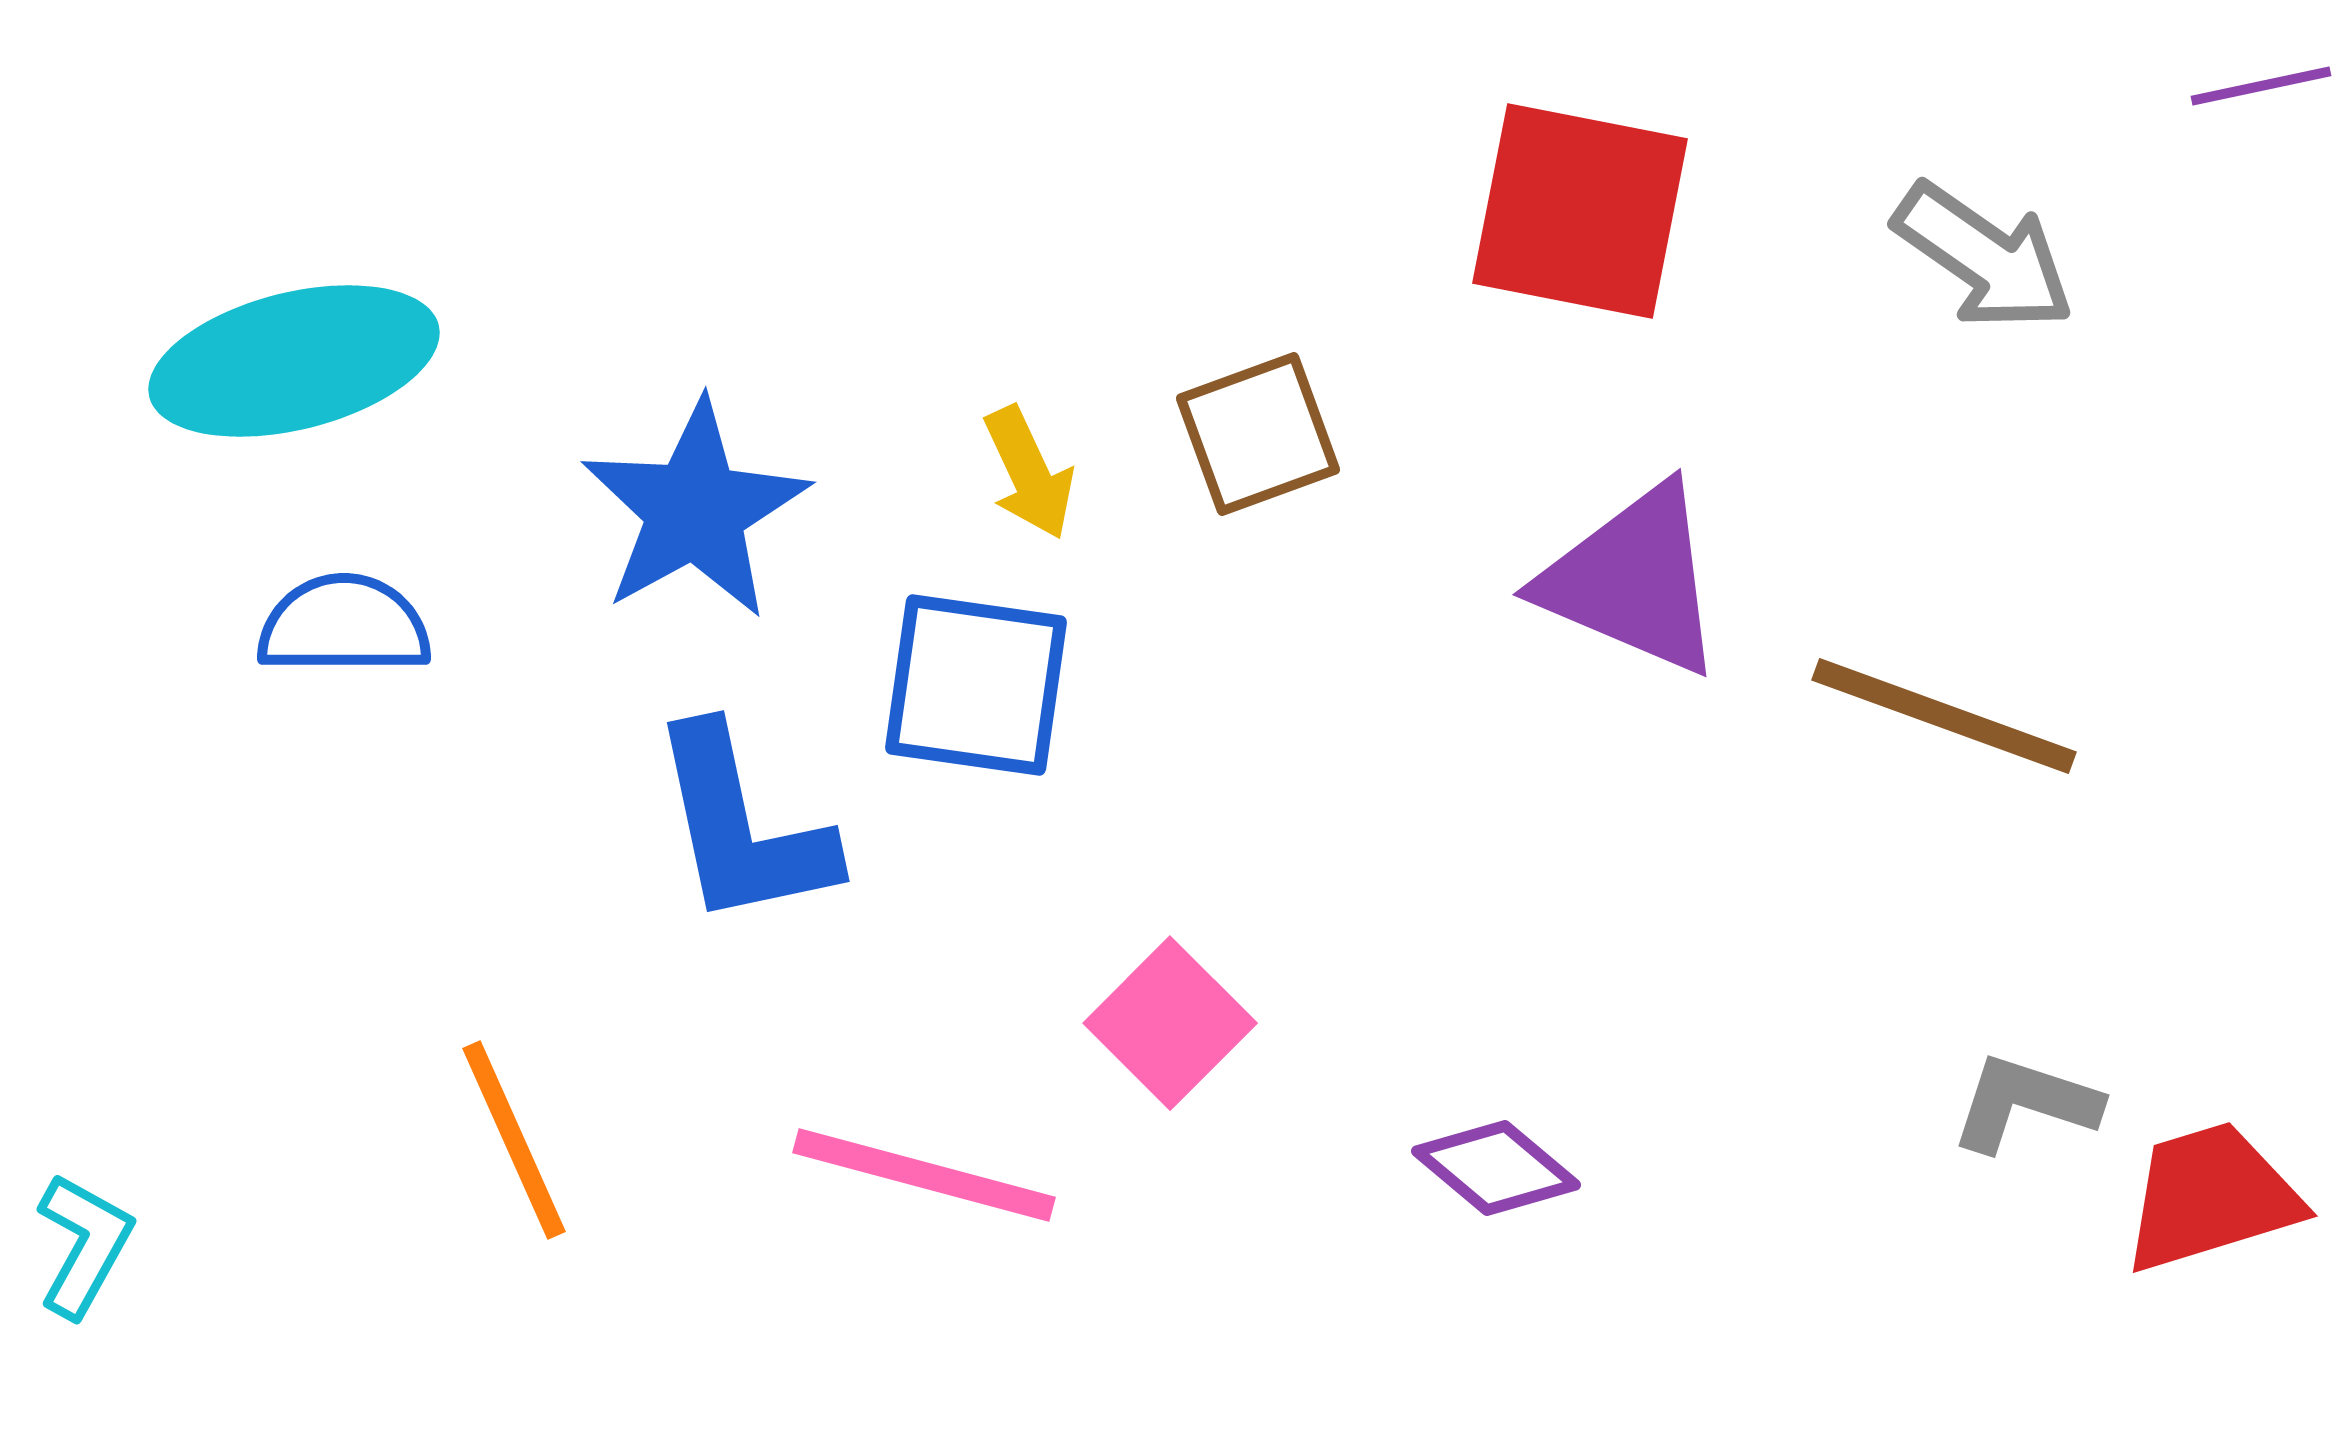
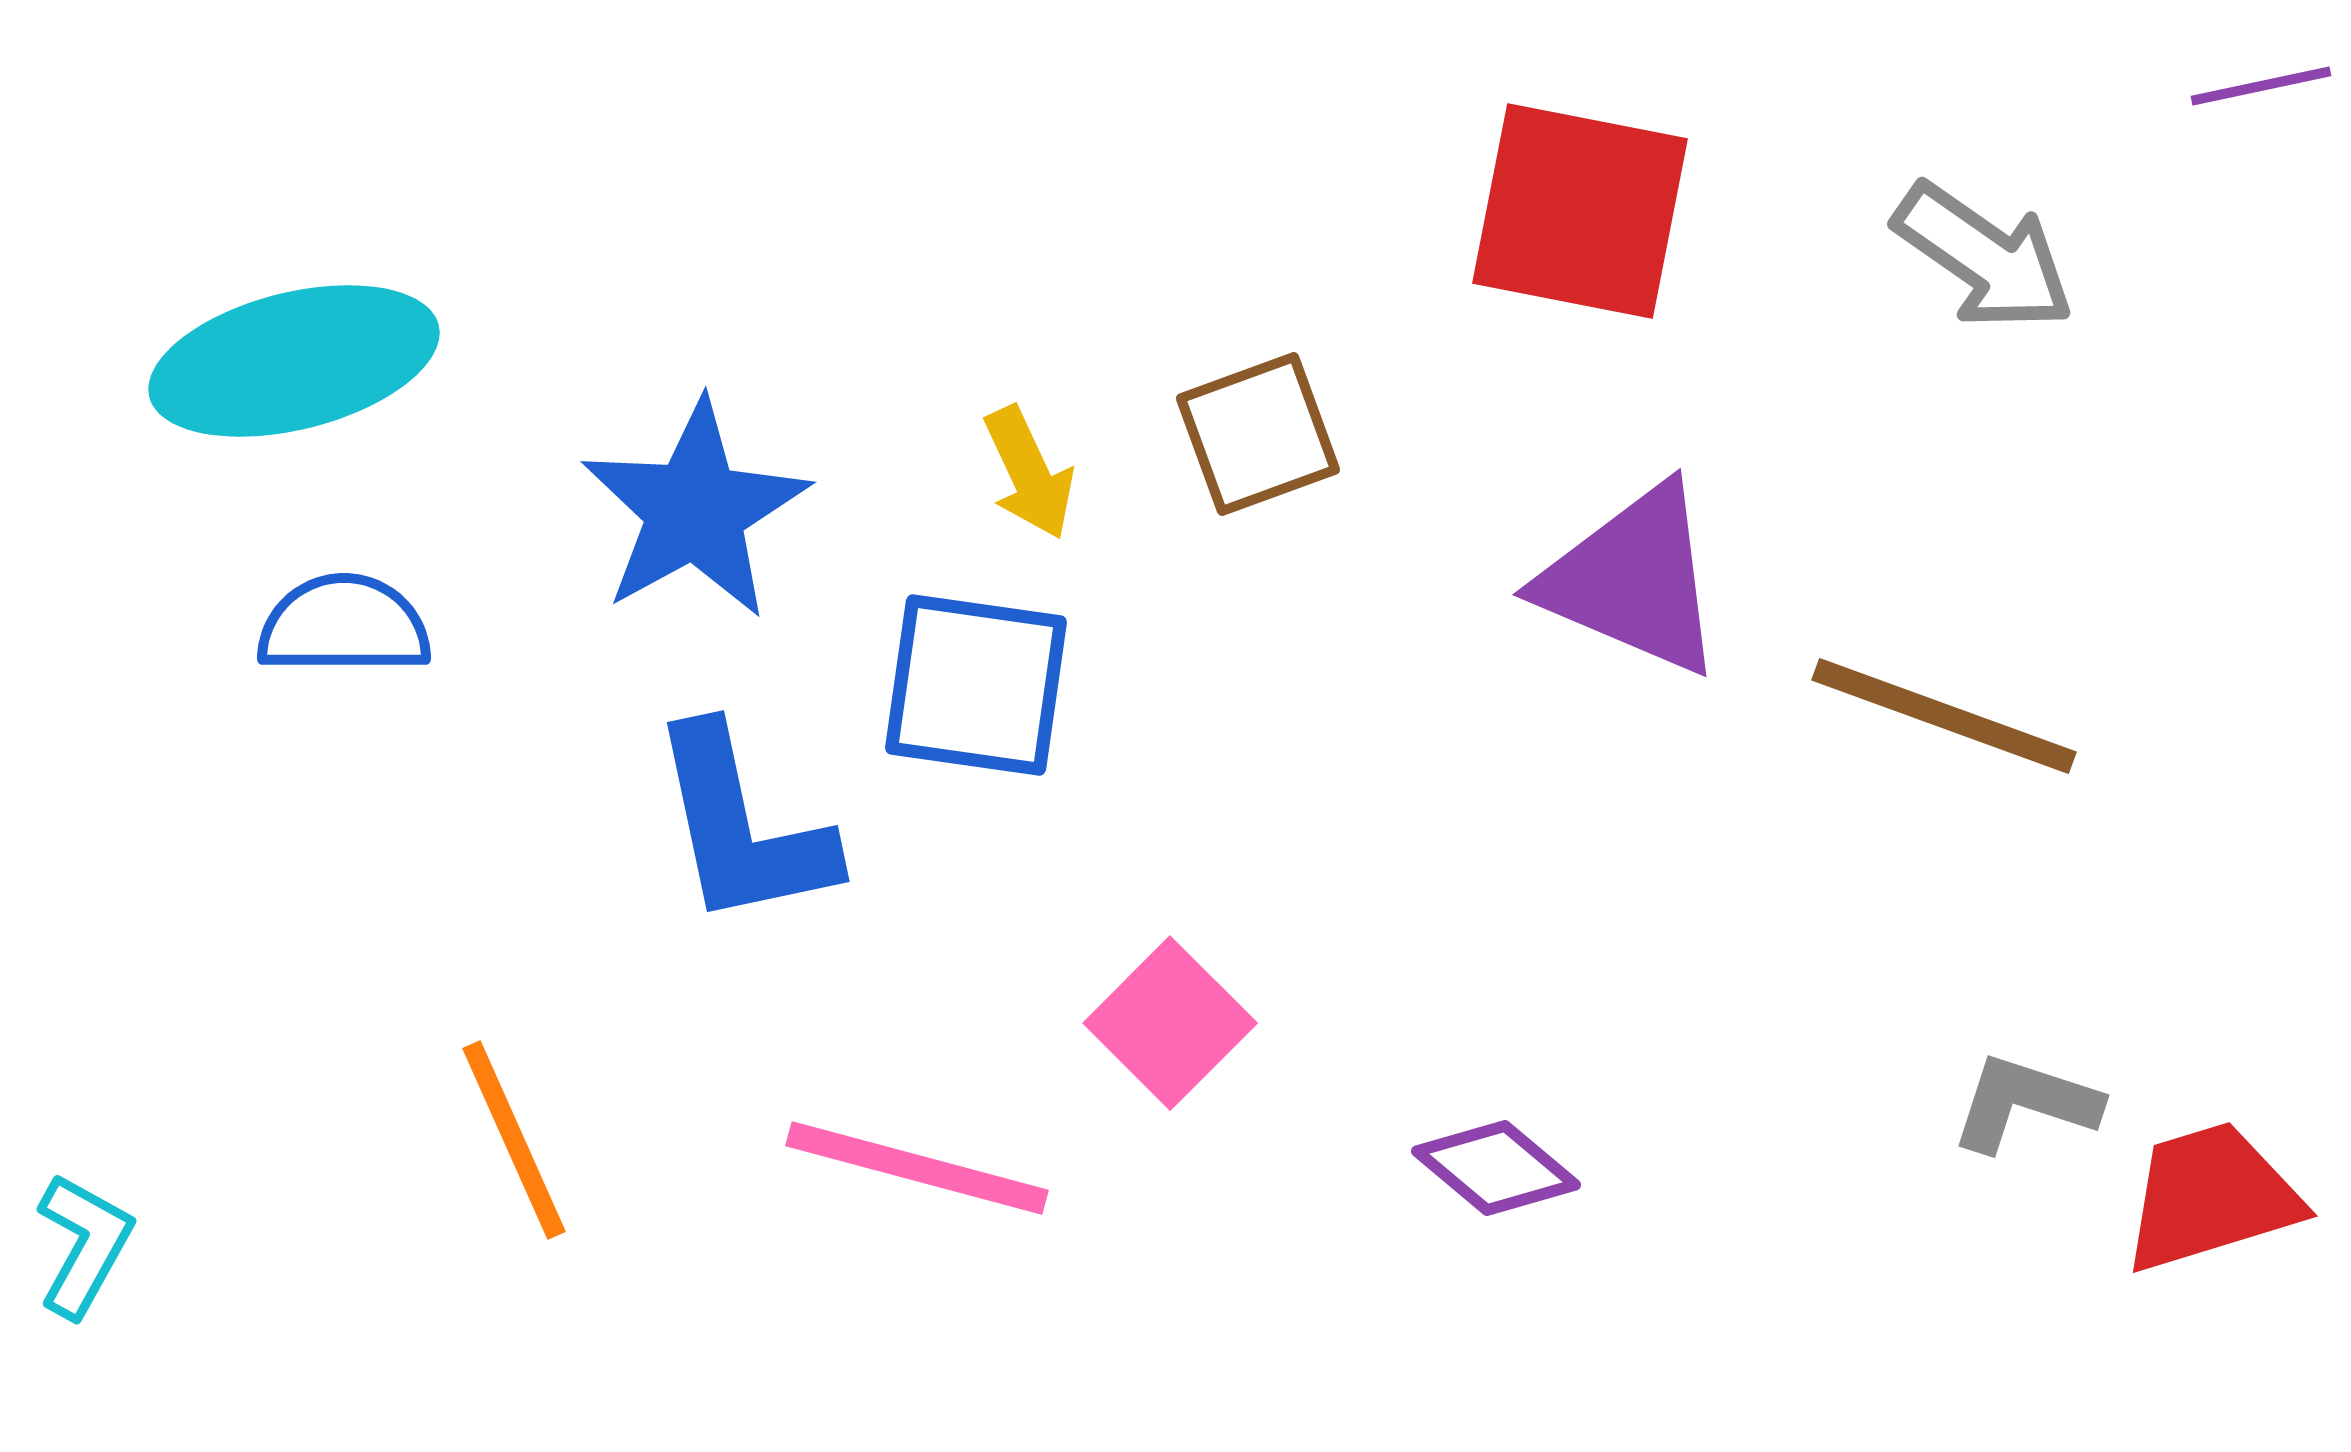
pink line: moved 7 px left, 7 px up
